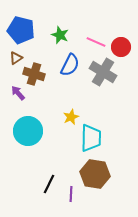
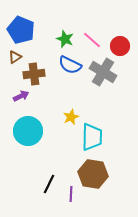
blue pentagon: rotated 8 degrees clockwise
green star: moved 5 px right, 4 px down
pink line: moved 4 px left, 2 px up; rotated 18 degrees clockwise
red circle: moved 1 px left, 1 px up
brown triangle: moved 1 px left, 1 px up
blue semicircle: rotated 90 degrees clockwise
brown cross: rotated 25 degrees counterclockwise
purple arrow: moved 3 px right, 3 px down; rotated 105 degrees clockwise
cyan trapezoid: moved 1 px right, 1 px up
brown hexagon: moved 2 px left
